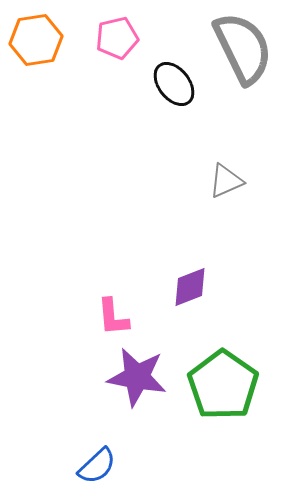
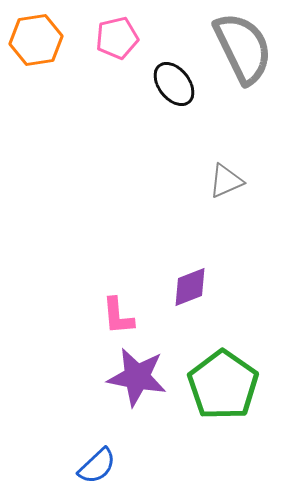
pink L-shape: moved 5 px right, 1 px up
